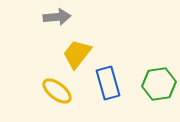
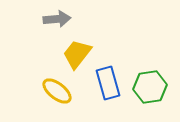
gray arrow: moved 2 px down
green hexagon: moved 9 px left, 3 px down
